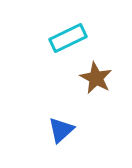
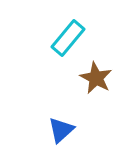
cyan rectangle: rotated 24 degrees counterclockwise
